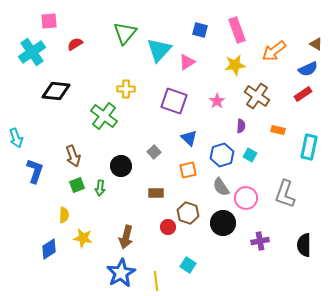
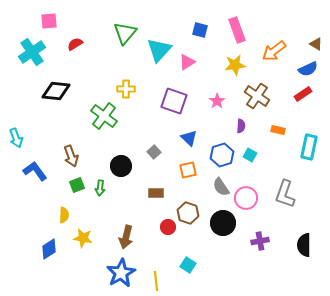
brown arrow at (73, 156): moved 2 px left
blue L-shape at (35, 171): rotated 55 degrees counterclockwise
